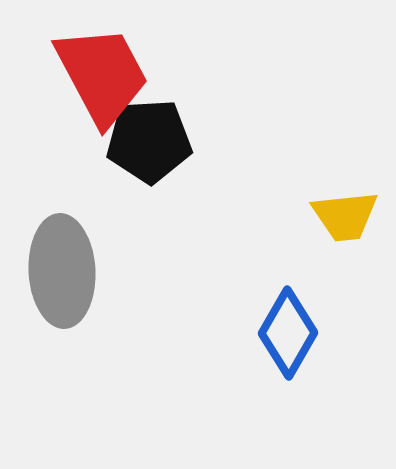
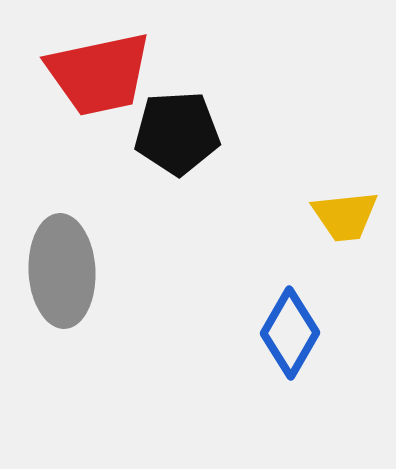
red trapezoid: moved 3 px left, 1 px up; rotated 106 degrees clockwise
black pentagon: moved 28 px right, 8 px up
blue diamond: moved 2 px right
